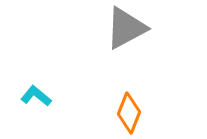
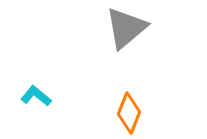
gray triangle: rotated 12 degrees counterclockwise
